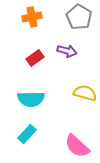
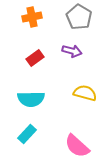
purple arrow: moved 5 px right
